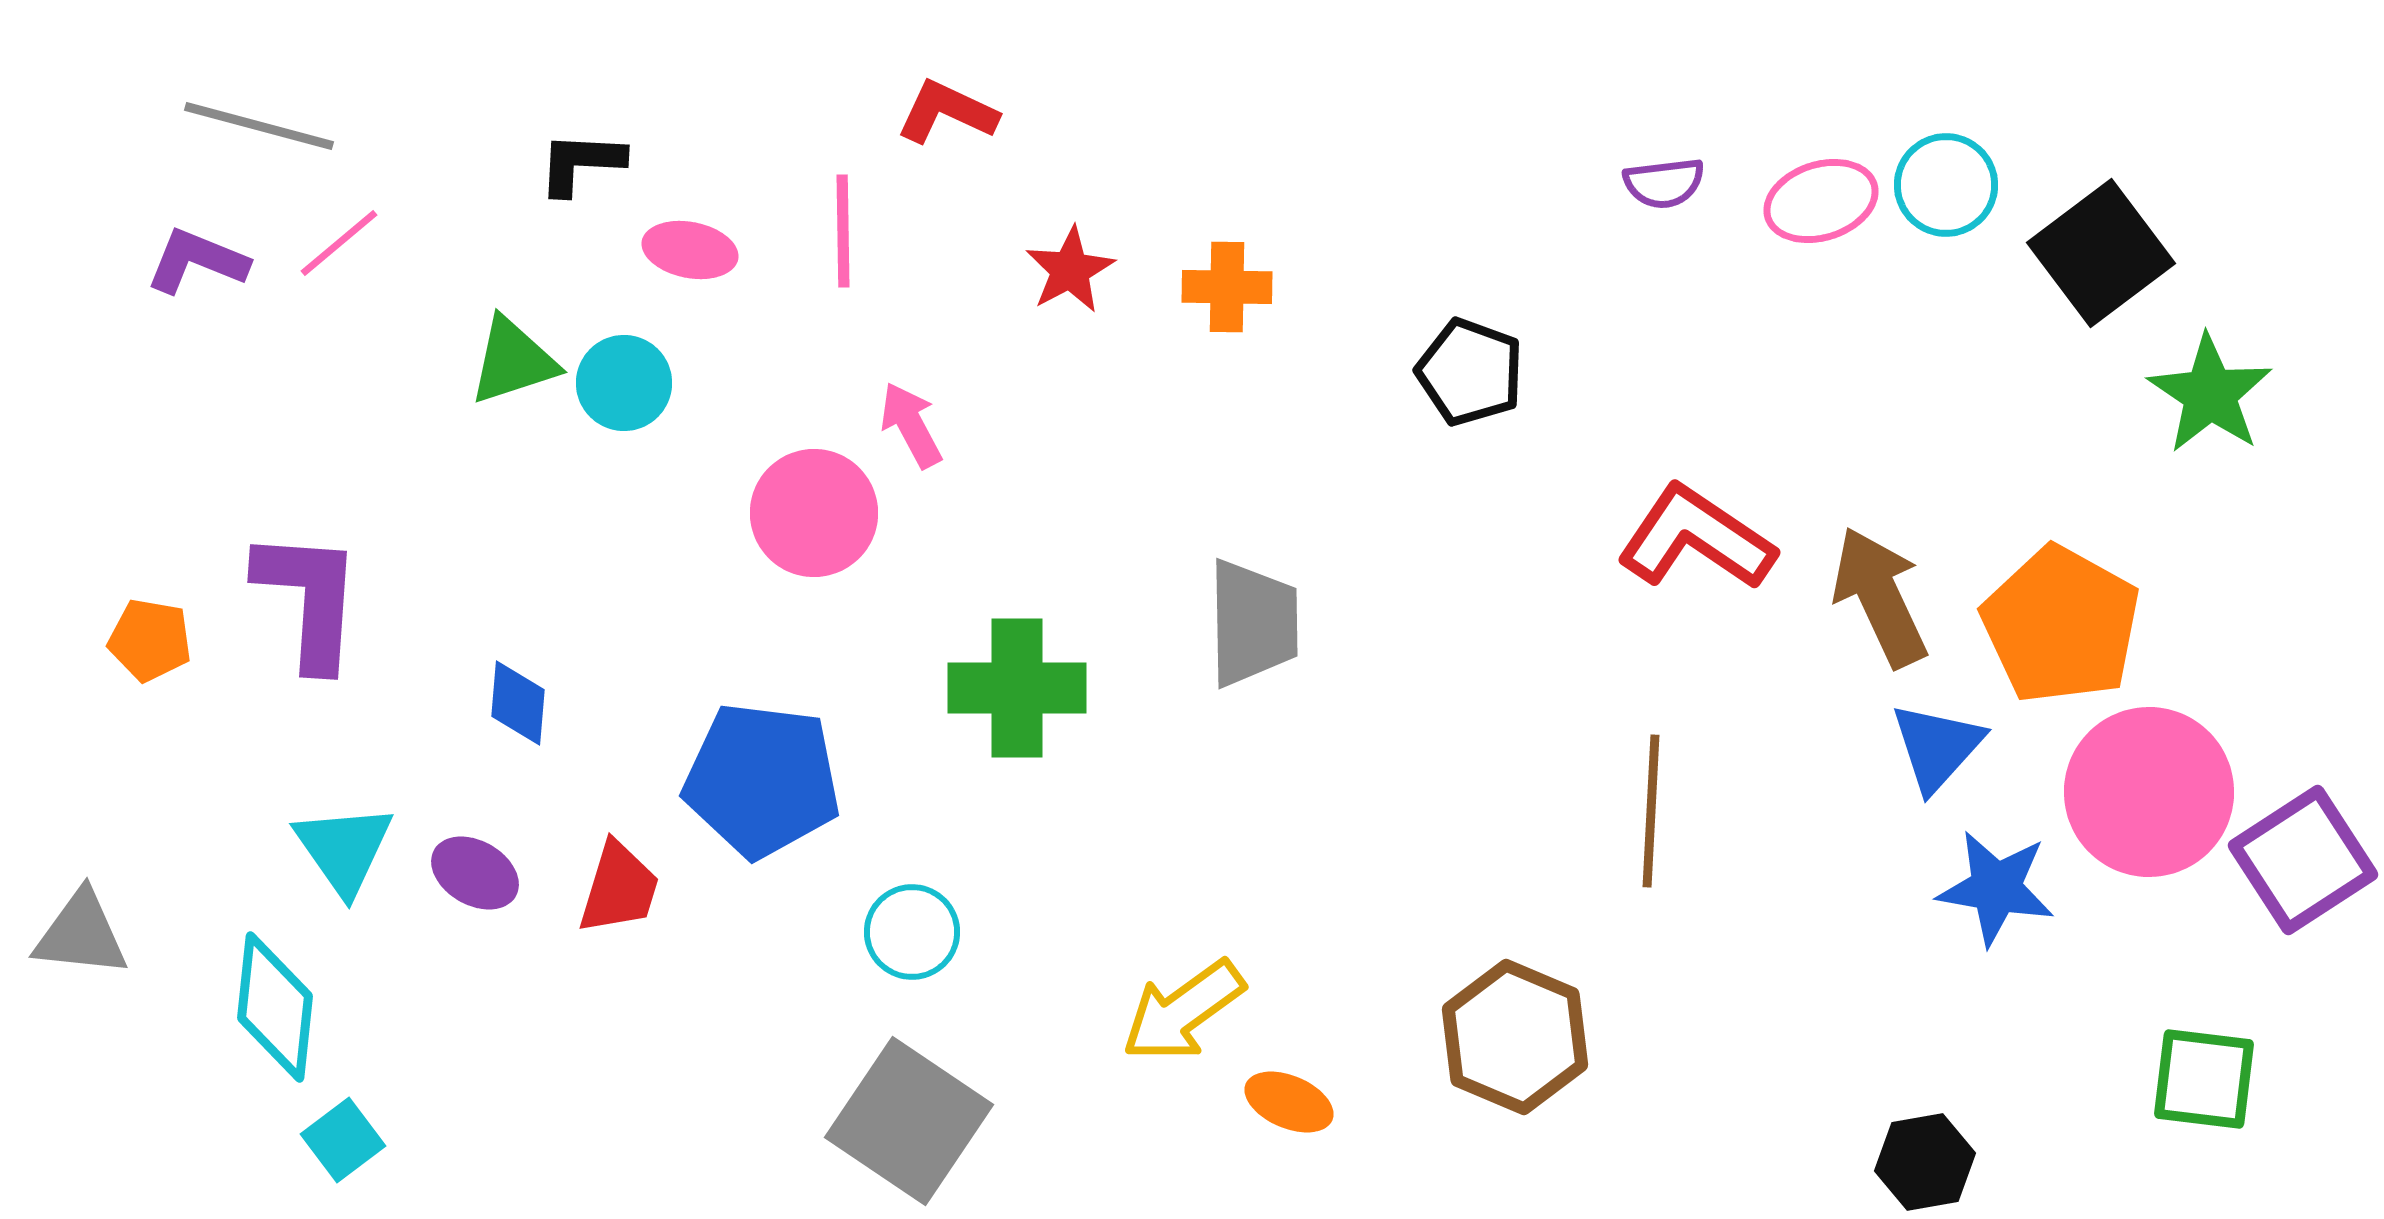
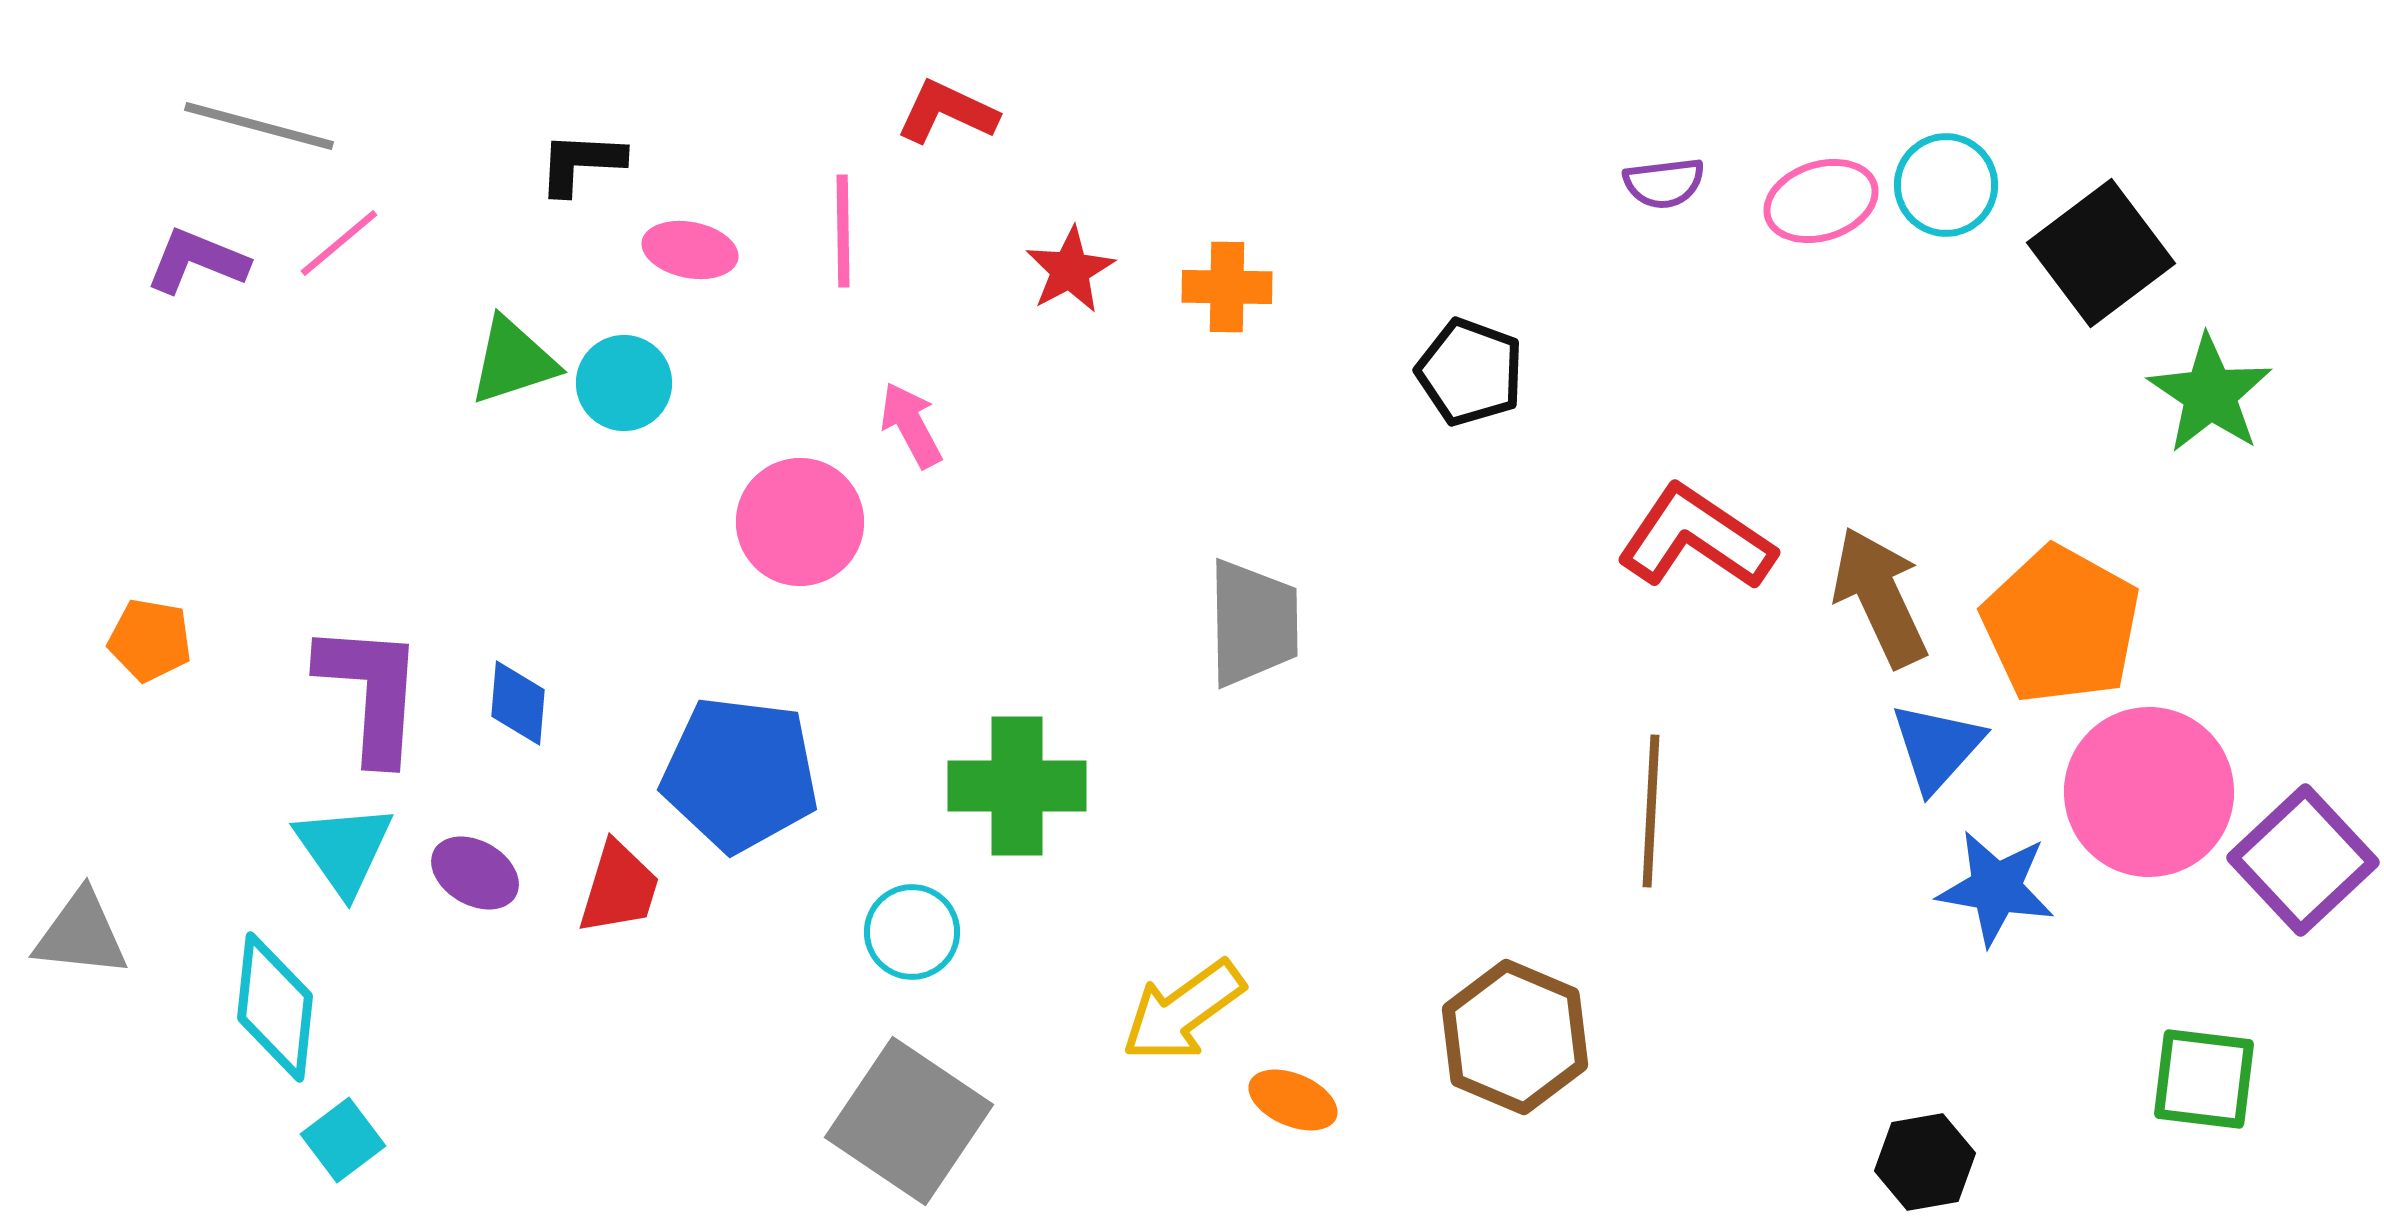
pink circle at (814, 513): moved 14 px left, 9 px down
purple L-shape at (309, 599): moved 62 px right, 93 px down
green cross at (1017, 688): moved 98 px down
blue pentagon at (762, 780): moved 22 px left, 6 px up
purple square at (2303, 860): rotated 10 degrees counterclockwise
orange ellipse at (1289, 1102): moved 4 px right, 2 px up
